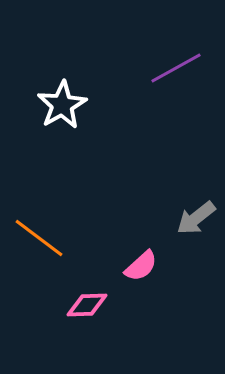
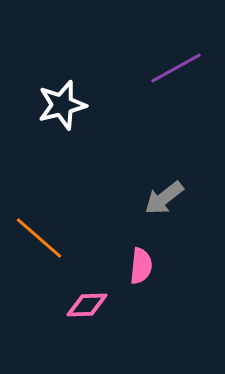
white star: rotated 15 degrees clockwise
gray arrow: moved 32 px left, 20 px up
orange line: rotated 4 degrees clockwise
pink semicircle: rotated 42 degrees counterclockwise
